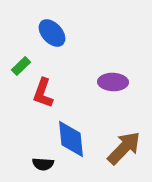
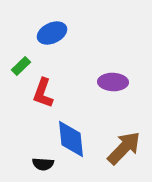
blue ellipse: rotated 72 degrees counterclockwise
